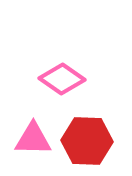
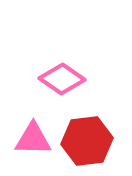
red hexagon: rotated 9 degrees counterclockwise
